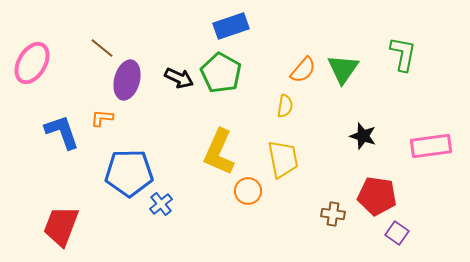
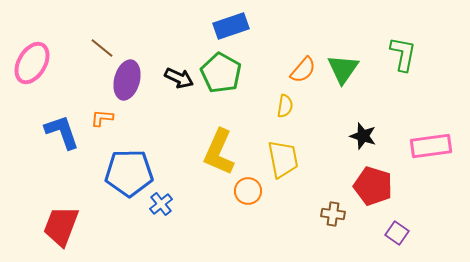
red pentagon: moved 4 px left, 10 px up; rotated 9 degrees clockwise
